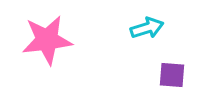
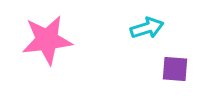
purple square: moved 3 px right, 6 px up
